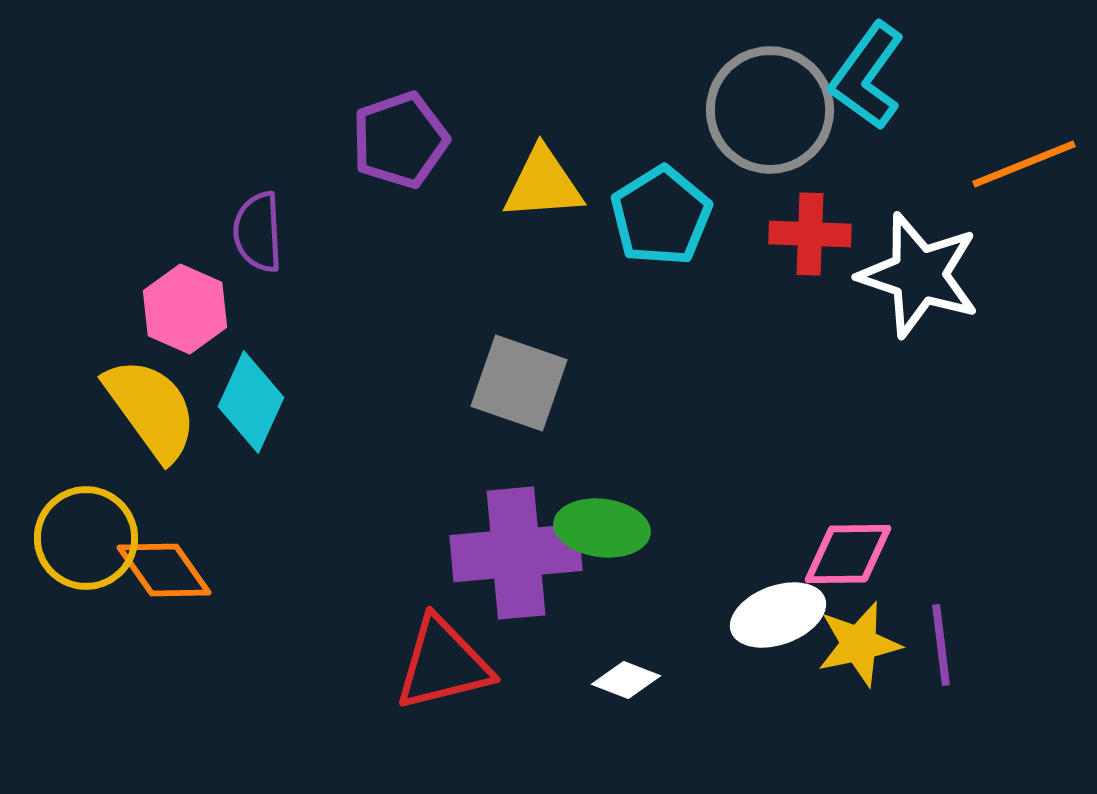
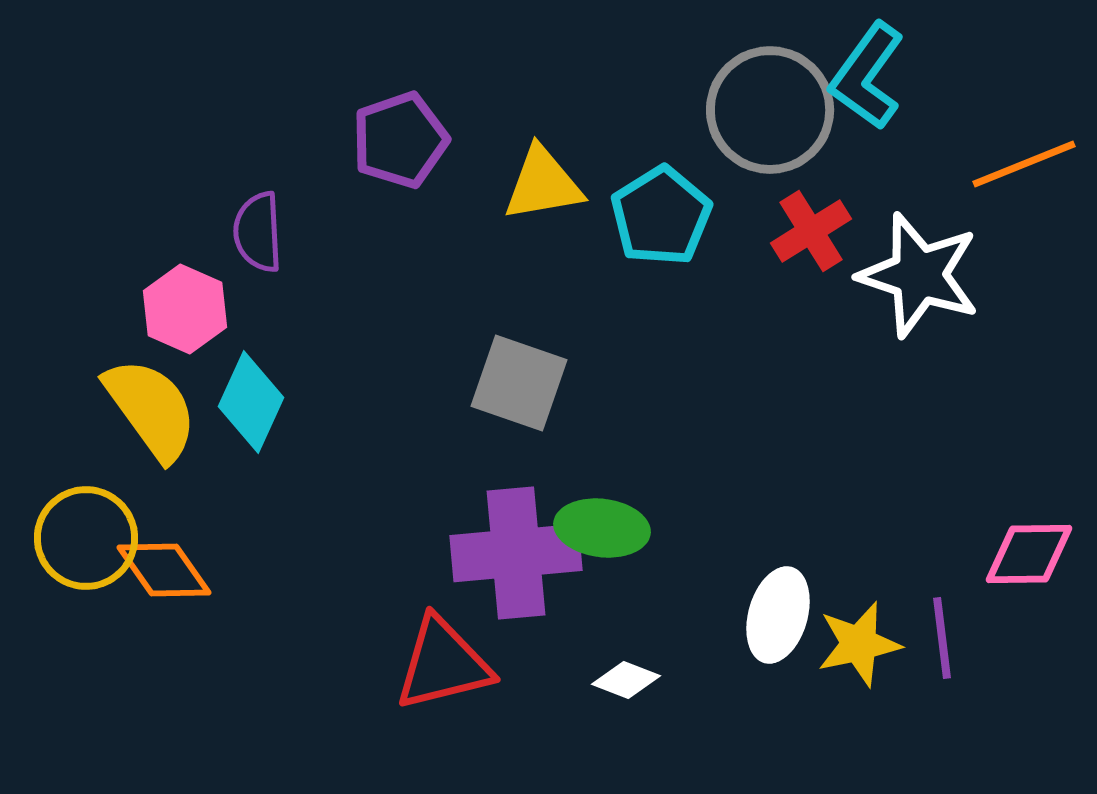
yellow triangle: rotated 6 degrees counterclockwise
red cross: moved 1 px right, 3 px up; rotated 34 degrees counterclockwise
pink diamond: moved 181 px right
white ellipse: rotated 54 degrees counterclockwise
purple line: moved 1 px right, 7 px up
